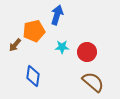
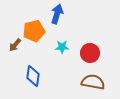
blue arrow: moved 1 px up
red circle: moved 3 px right, 1 px down
brown semicircle: rotated 30 degrees counterclockwise
